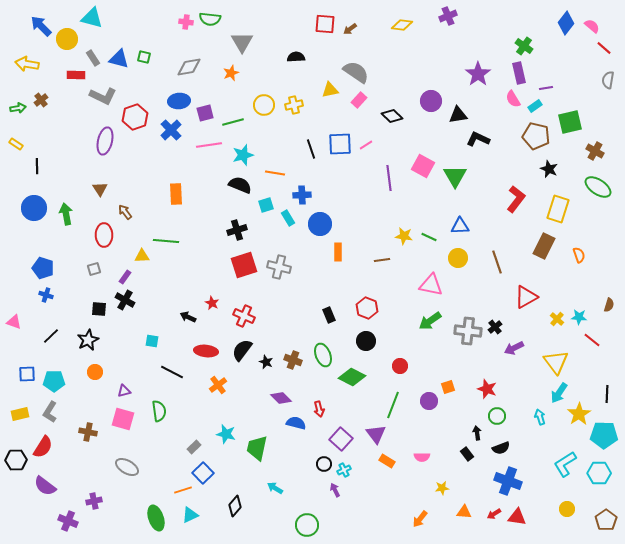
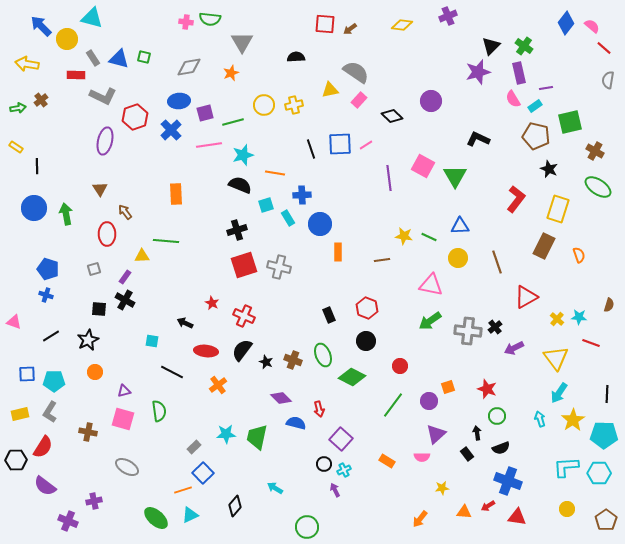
purple star at (478, 74): moved 2 px up; rotated 20 degrees clockwise
black triangle at (458, 115): moved 33 px right, 69 px up; rotated 36 degrees counterclockwise
yellow rectangle at (16, 144): moved 3 px down
red ellipse at (104, 235): moved 3 px right, 1 px up
blue pentagon at (43, 268): moved 5 px right, 1 px down
black arrow at (188, 317): moved 3 px left, 6 px down
black line at (51, 336): rotated 12 degrees clockwise
red line at (592, 340): moved 1 px left, 3 px down; rotated 18 degrees counterclockwise
yellow triangle at (556, 362): moved 4 px up
green line at (393, 405): rotated 16 degrees clockwise
yellow star at (579, 414): moved 6 px left, 6 px down
cyan arrow at (540, 417): moved 2 px down
cyan star at (226, 434): rotated 18 degrees counterclockwise
purple triangle at (376, 434): moved 60 px right; rotated 25 degrees clockwise
green trapezoid at (257, 448): moved 11 px up
cyan L-shape at (565, 464): moved 1 px right, 3 px down; rotated 28 degrees clockwise
red arrow at (494, 514): moved 6 px left, 8 px up
green ellipse at (156, 518): rotated 30 degrees counterclockwise
green circle at (307, 525): moved 2 px down
